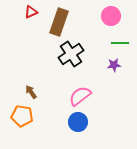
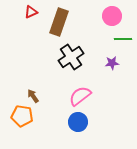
pink circle: moved 1 px right
green line: moved 3 px right, 4 px up
black cross: moved 3 px down
purple star: moved 2 px left, 2 px up
brown arrow: moved 2 px right, 4 px down
